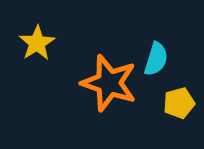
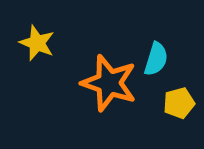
yellow star: rotated 18 degrees counterclockwise
